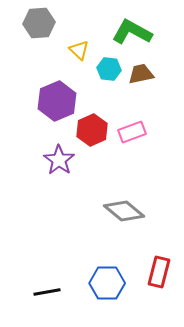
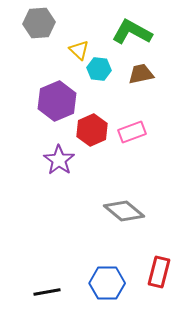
cyan hexagon: moved 10 px left
